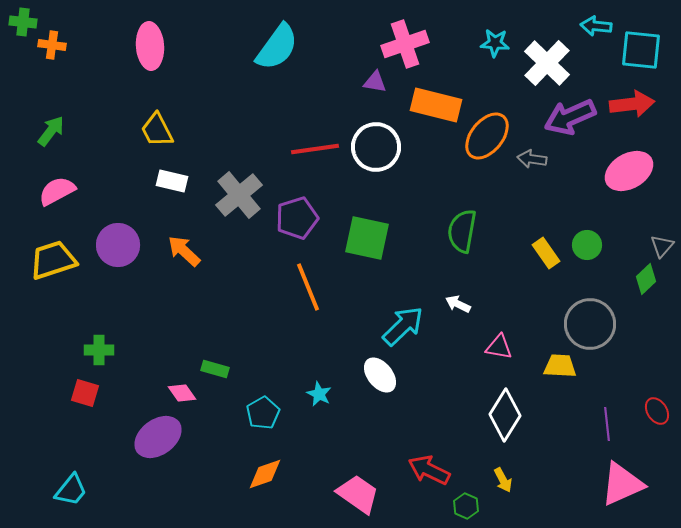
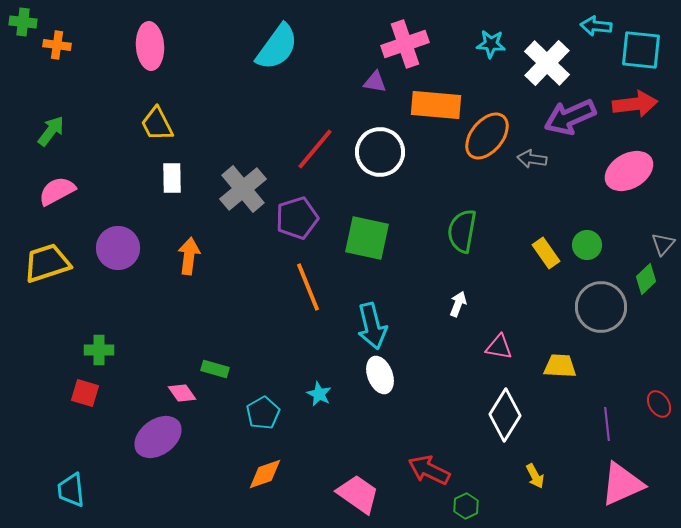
cyan star at (495, 43): moved 4 px left, 1 px down
orange cross at (52, 45): moved 5 px right
red arrow at (632, 104): moved 3 px right
orange rectangle at (436, 105): rotated 9 degrees counterclockwise
yellow trapezoid at (157, 130): moved 6 px up
white circle at (376, 147): moved 4 px right, 5 px down
red line at (315, 149): rotated 42 degrees counterclockwise
white rectangle at (172, 181): moved 3 px up; rotated 76 degrees clockwise
gray cross at (239, 195): moved 4 px right, 6 px up
purple circle at (118, 245): moved 3 px down
gray triangle at (662, 246): moved 1 px right, 2 px up
orange arrow at (184, 251): moved 5 px right, 5 px down; rotated 54 degrees clockwise
yellow trapezoid at (53, 260): moved 6 px left, 3 px down
white arrow at (458, 304): rotated 85 degrees clockwise
gray circle at (590, 324): moved 11 px right, 17 px up
cyan arrow at (403, 326): moved 31 px left; rotated 120 degrees clockwise
white ellipse at (380, 375): rotated 18 degrees clockwise
red ellipse at (657, 411): moved 2 px right, 7 px up
yellow arrow at (503, 480): moved 32 px right, 4 px up
cyan trapezoid at (71, 490): rotated 135 degrees clockwise
green hexagon at (466, 506): rotated 10 degrees clockwise
